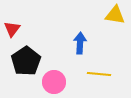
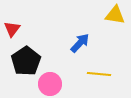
blue arrow: rotated 40 degrees clockwise
pink circle: moved 4 px left, 2 px down
